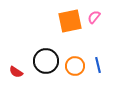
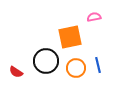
pink semicircle: rotated 40 degrees clockwise
orange square: moved 16 px down
orange circle: moved 1 px right, 2 px down
